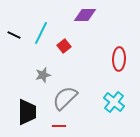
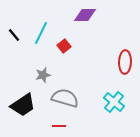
black line: rotated 24 degrees clockwise
red ellipse: moved 6 px right, 3 px down
gray semicircle: rotated 60 degrees clockwise
black trapezoid: moved 4 px left, 7 px up; rotated 56 degrees clockwise
